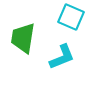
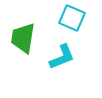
cyan square: moved 1 px right, 1 px down
